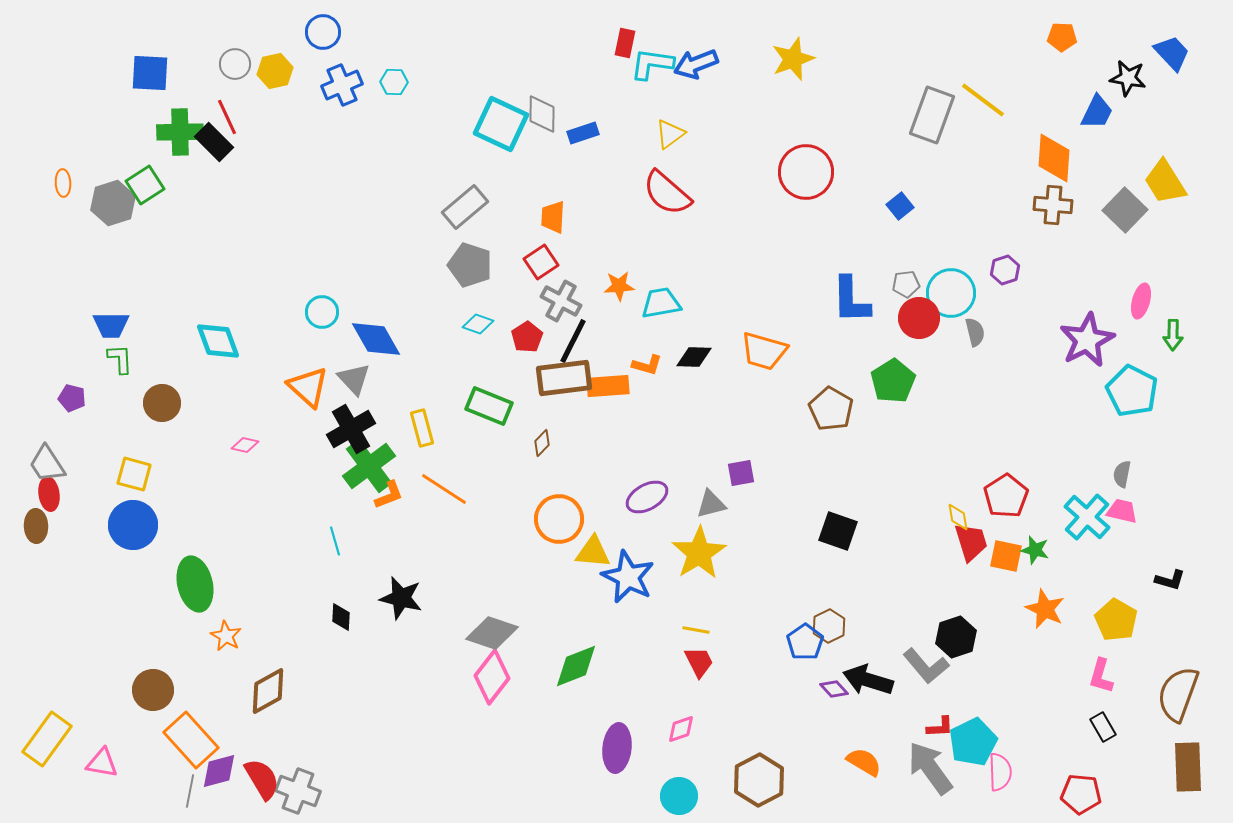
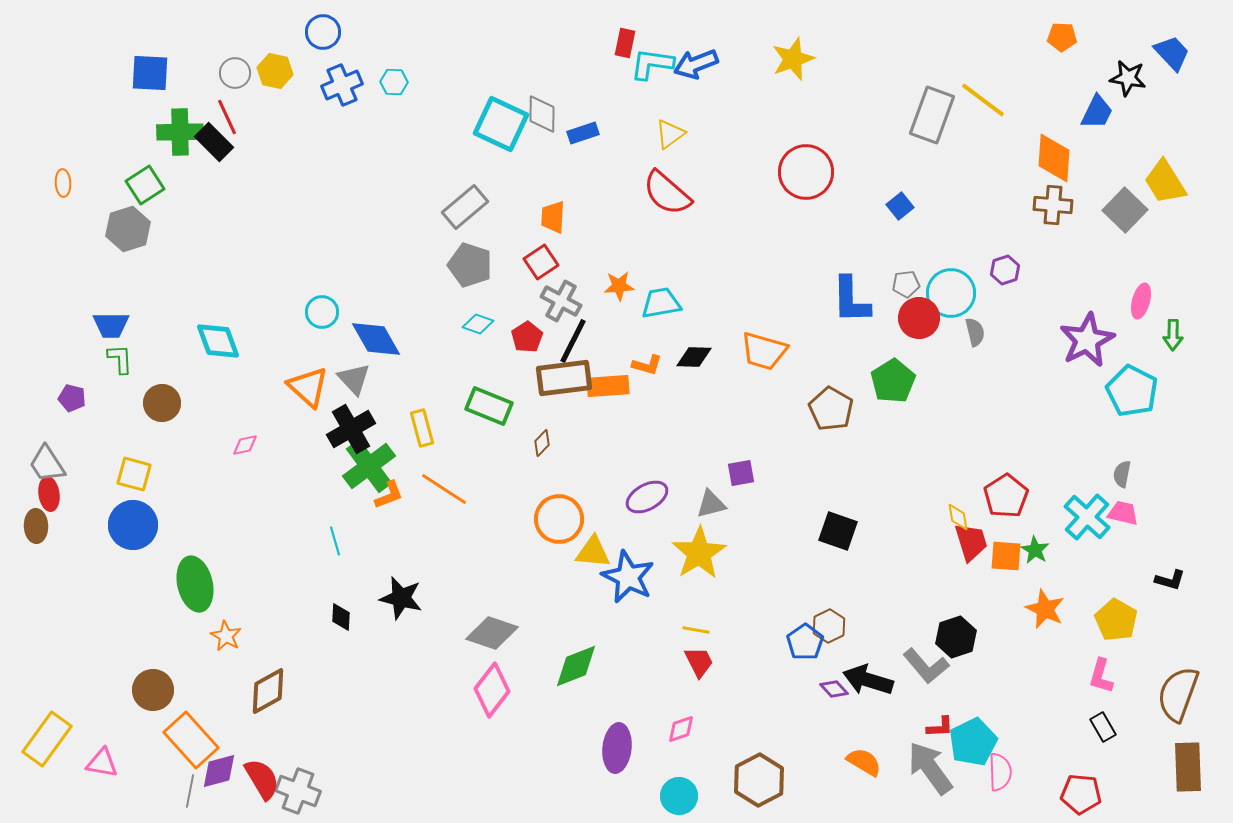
gray circle at (235, 64): moved 9 px down
yellow hexagon at (275, 71): rotated 24 degrees clockwise
gray hexagon at (113, 203): moved 15 px right, 26 px down
pink diamond at (245, 445): rotated 24 degrees counterclockwise
pink trapezoid at (1122, 511): moved 1 px right, 2 px down
green star at (1035, 550): rotated 16 degrees clockwise
orange square at (1006, 556): rotated 8 degrees counterclockwise
pink diamond at (492, 677): moved 13 px down
